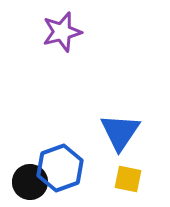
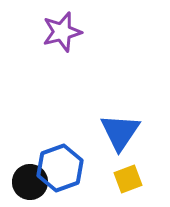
yellow square: rotated 32 degrees counterclockwise
